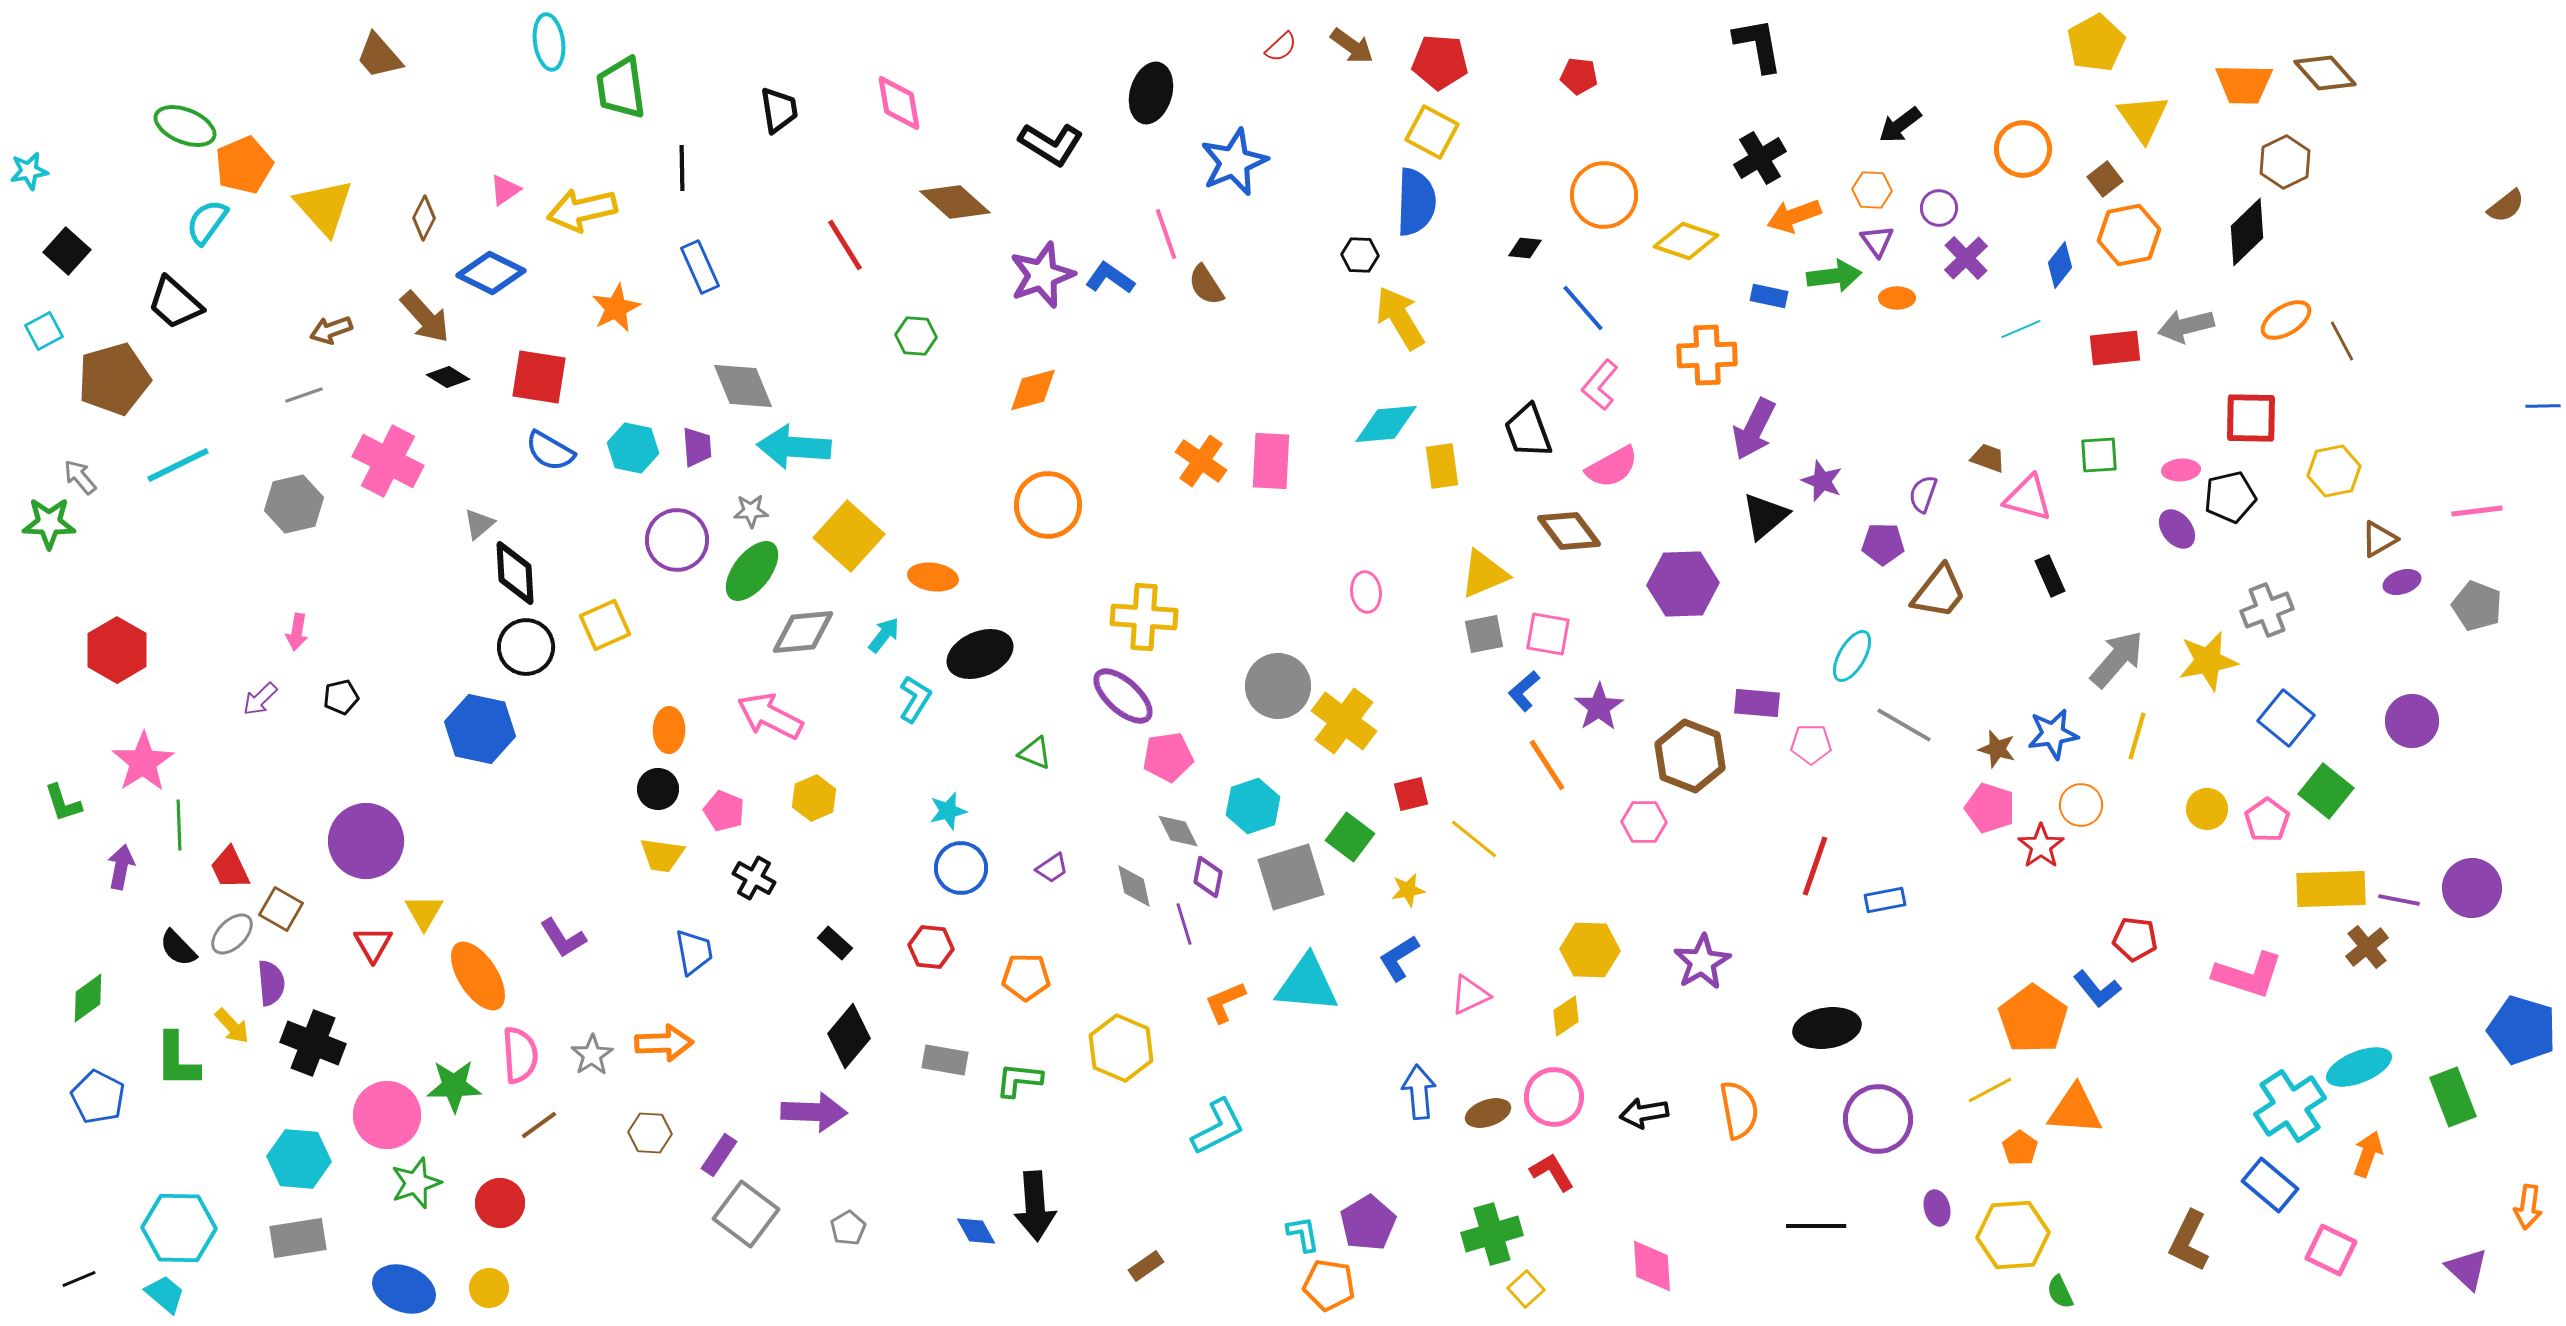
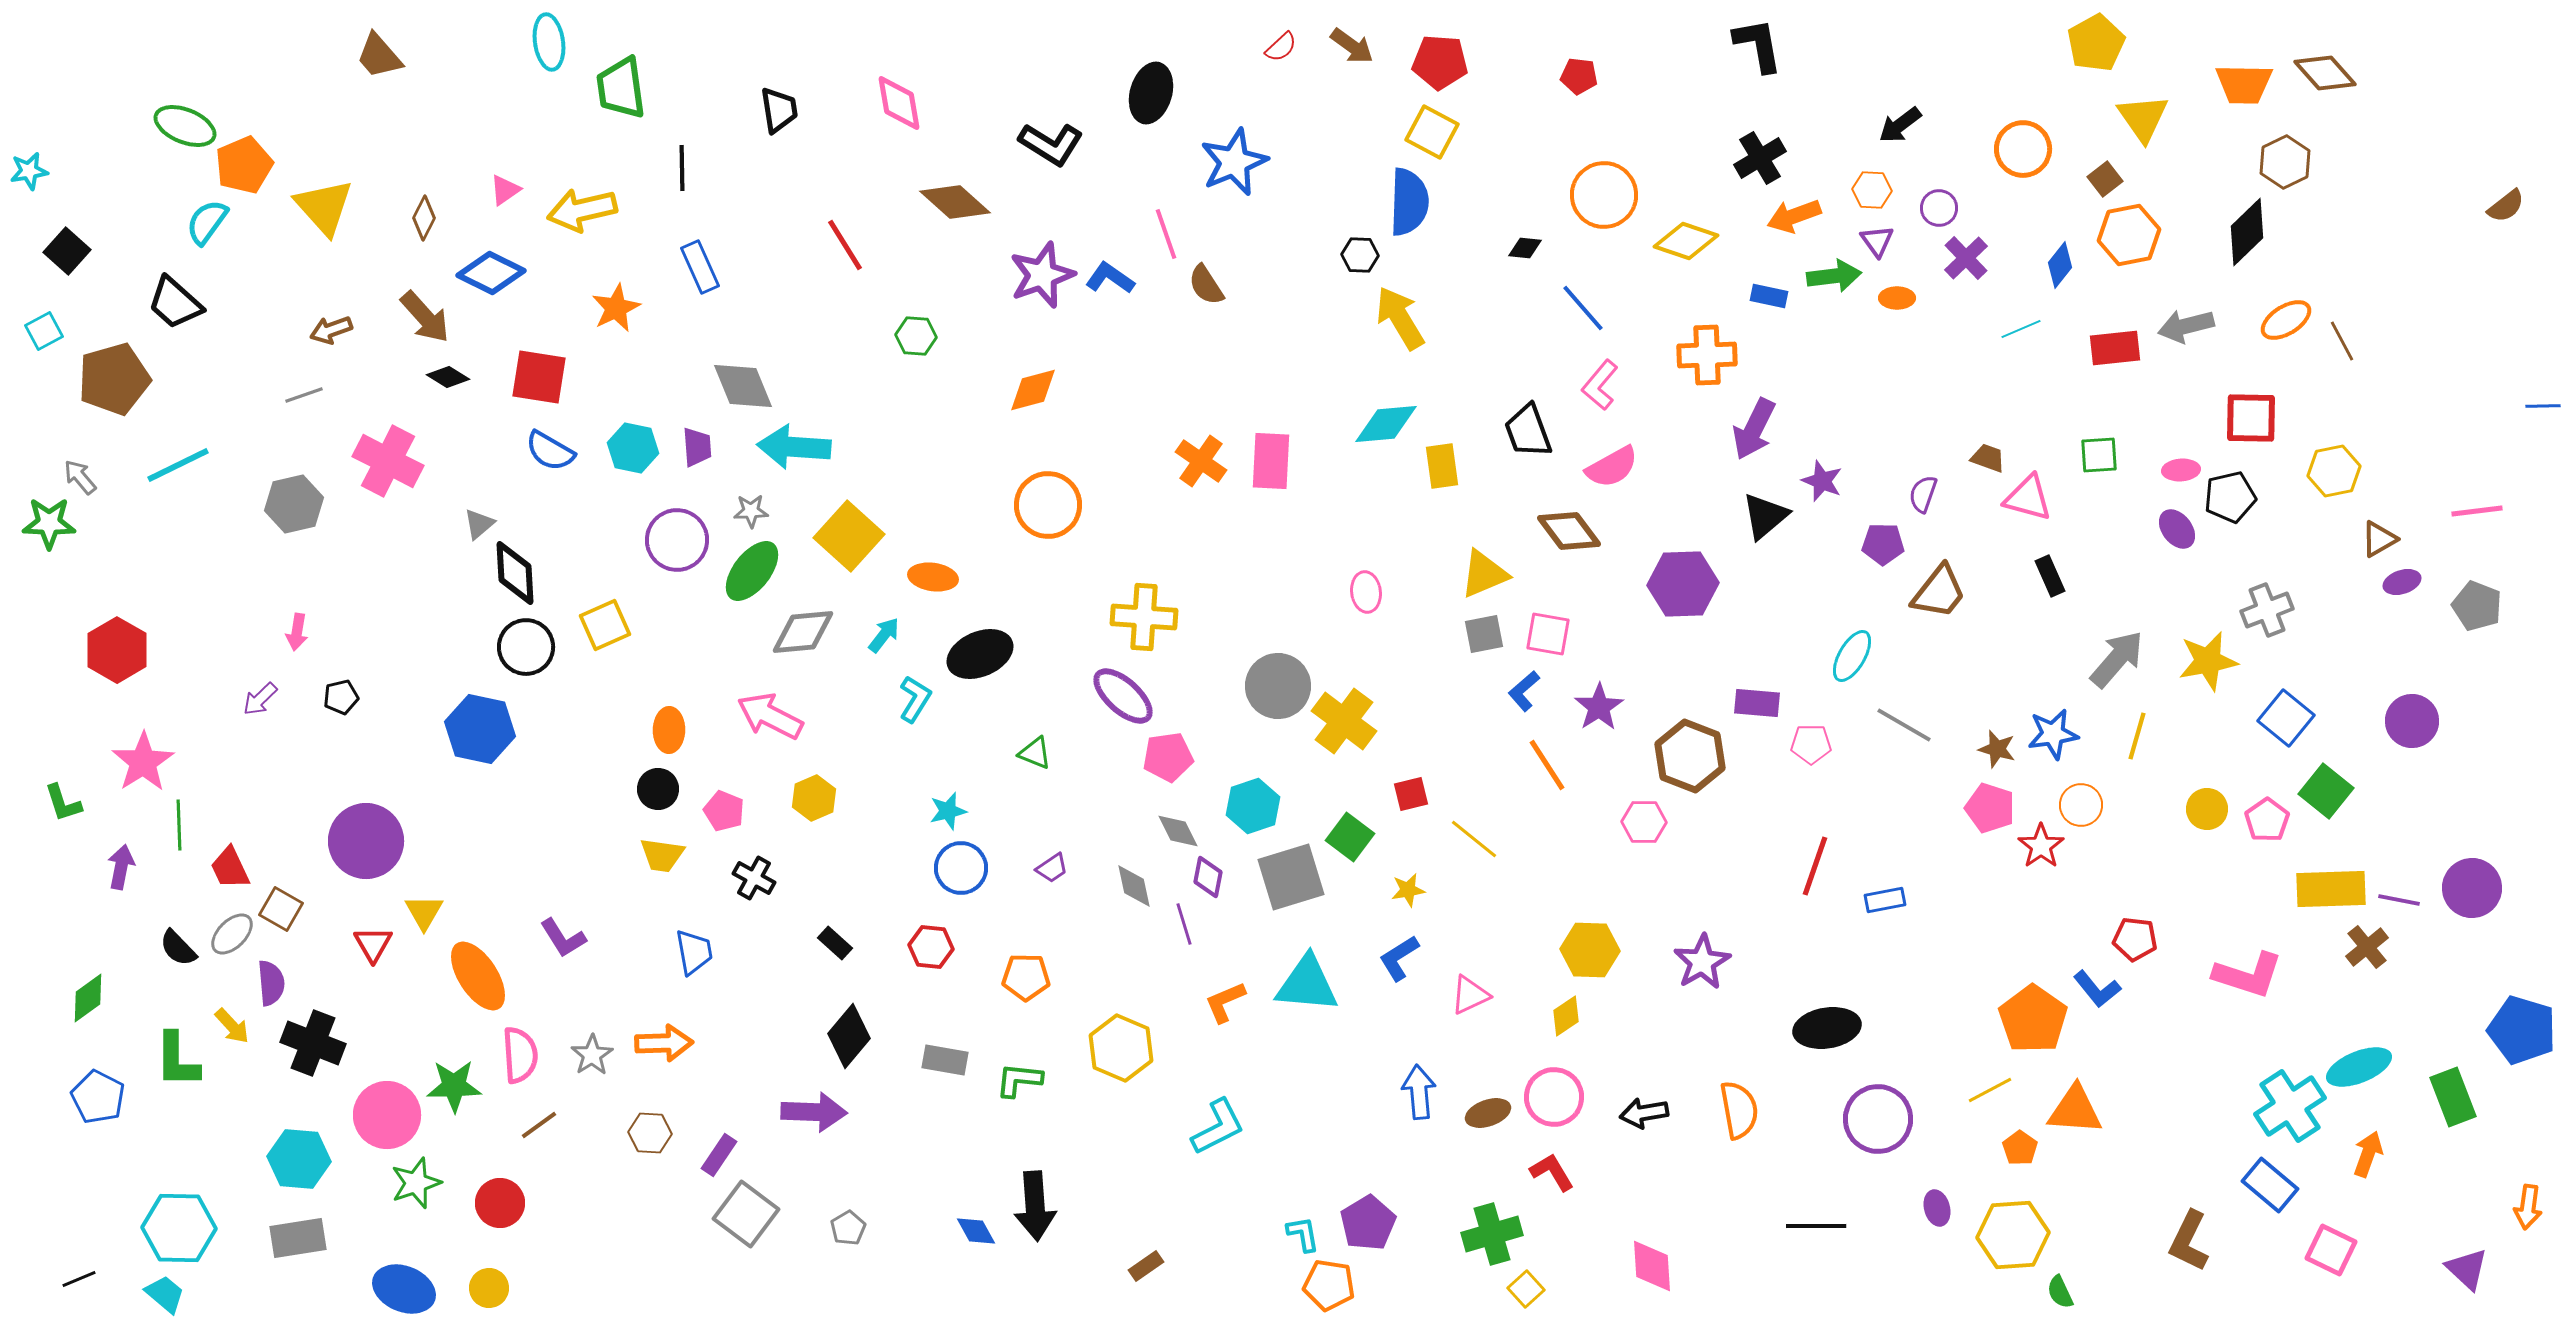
blue semicircle at (1416, 202): moved 7 px left
